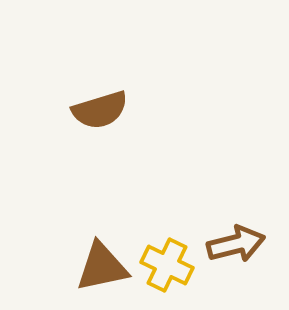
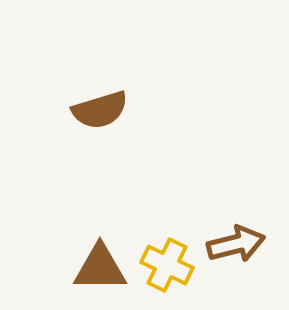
brown triangle: moved 2 px left, 1 px down; rotated 12 degrees clockwise
